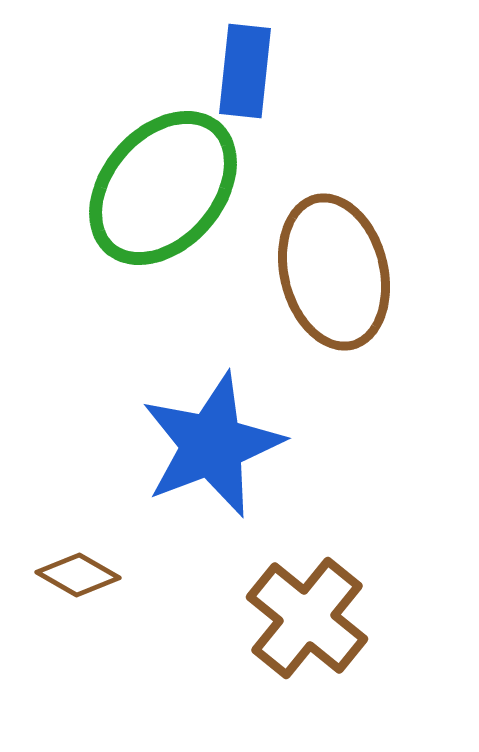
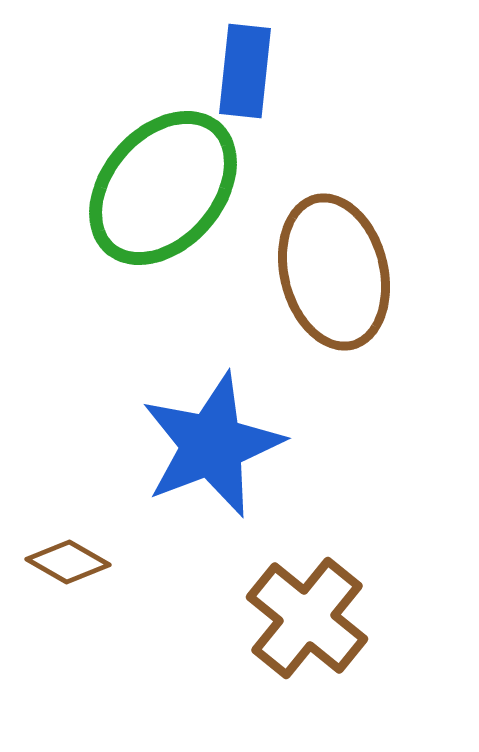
brown diamond: moved 10 px left, 13 px up
